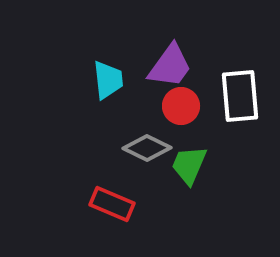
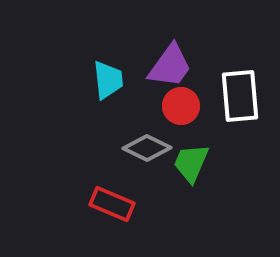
green trapezoid: moved 2 px right, 2 px up
